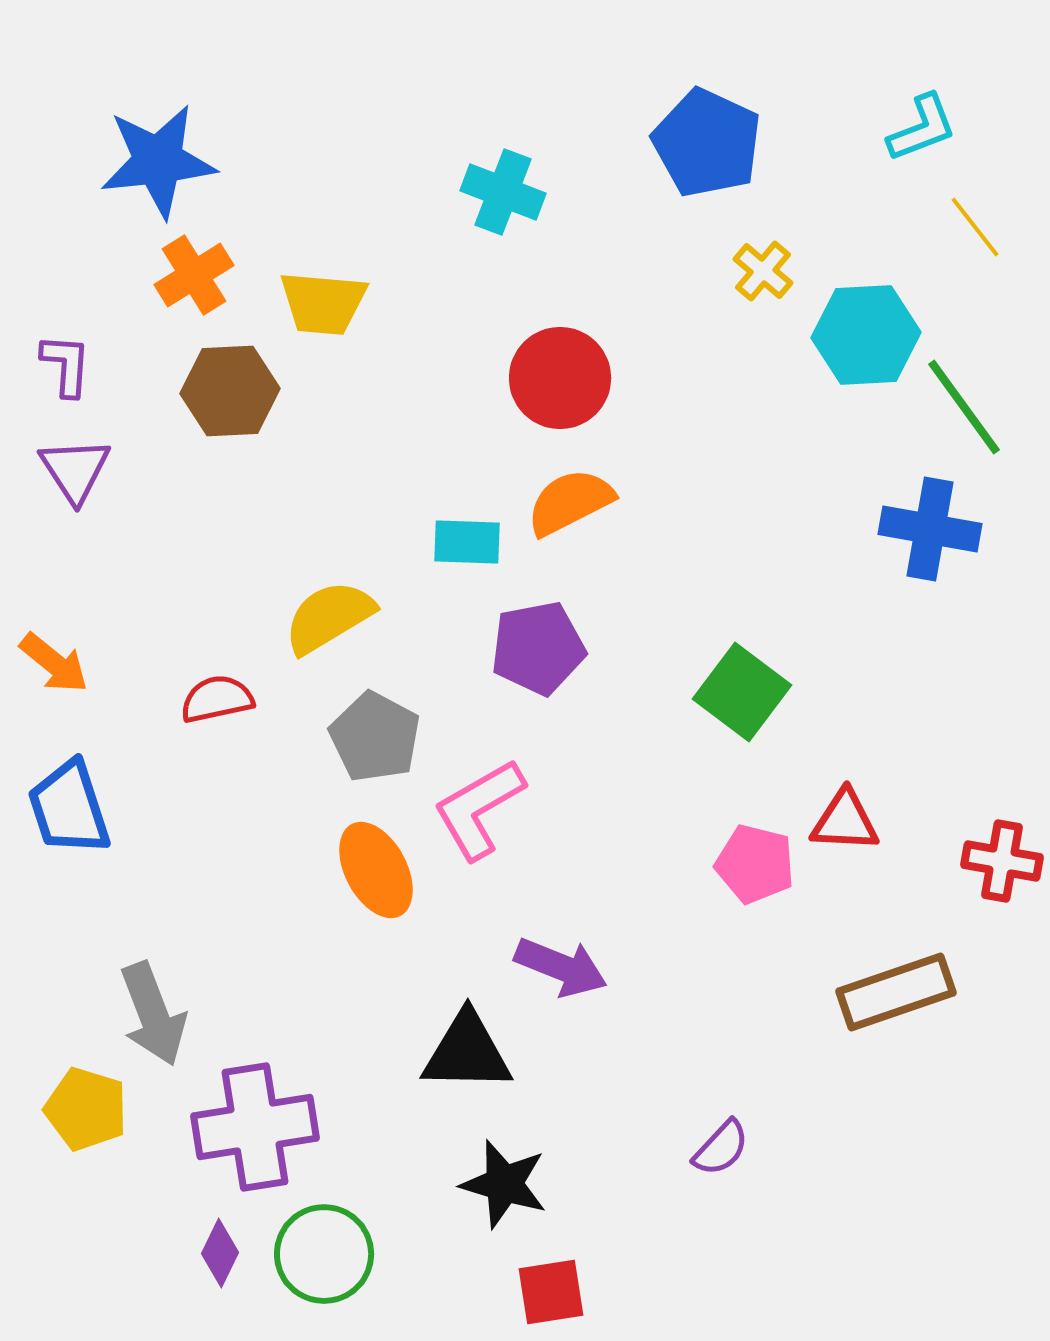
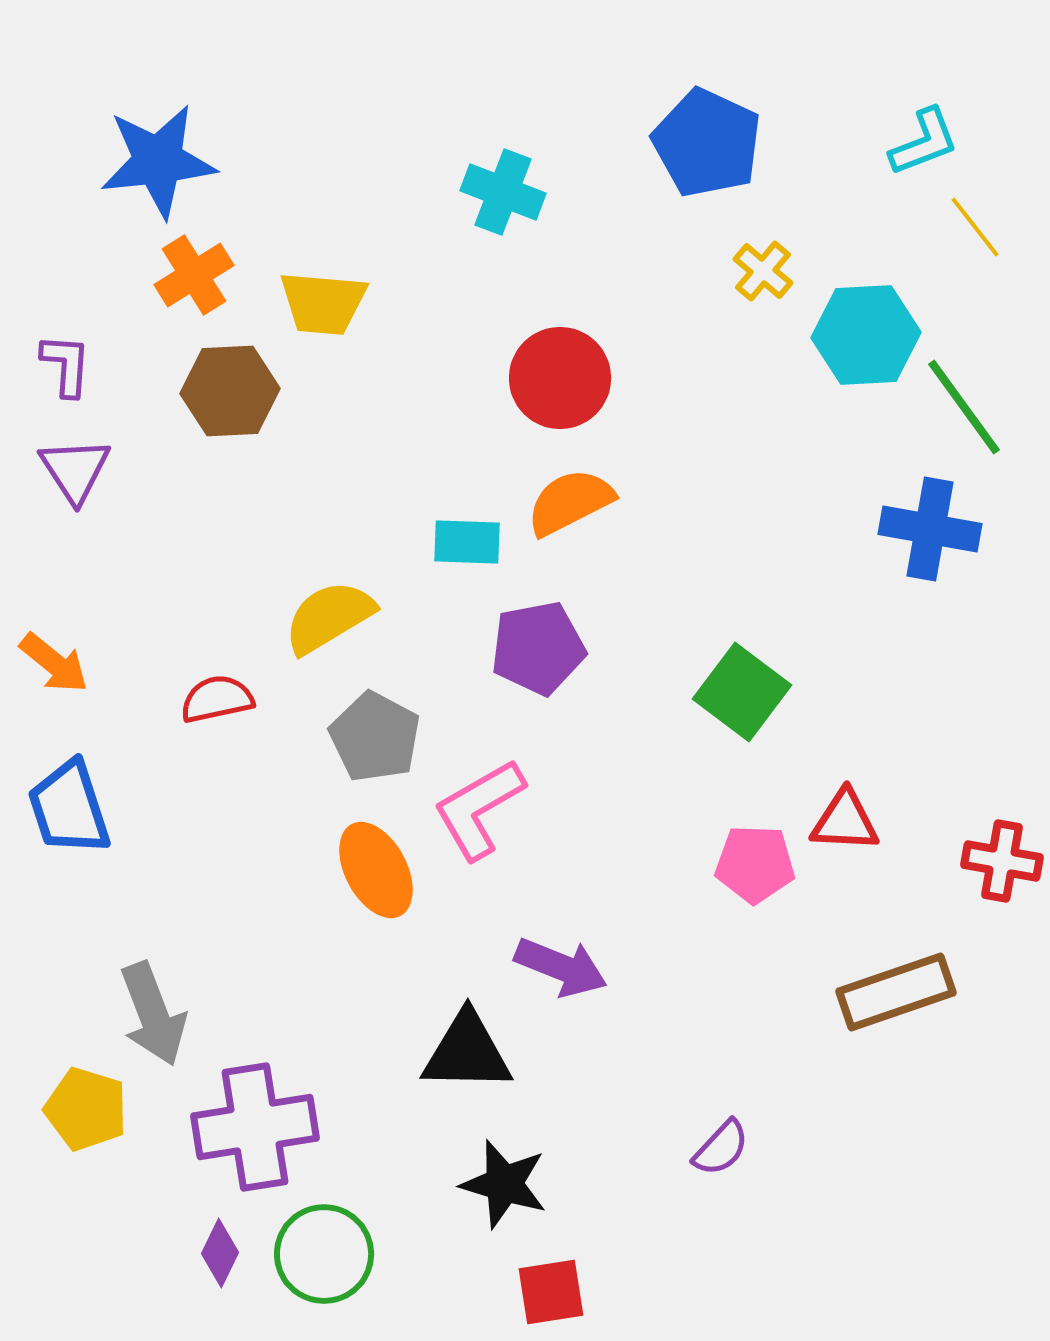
cyan L-shape: moved 2 px right, 14 px down
pink pentagon: rotated 12 degrees counterclockwise
